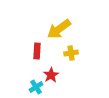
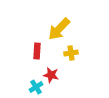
yellow arrow: rotated 10 degrees counterclockwise
red star: rotated 28 degrees counterclockwise
